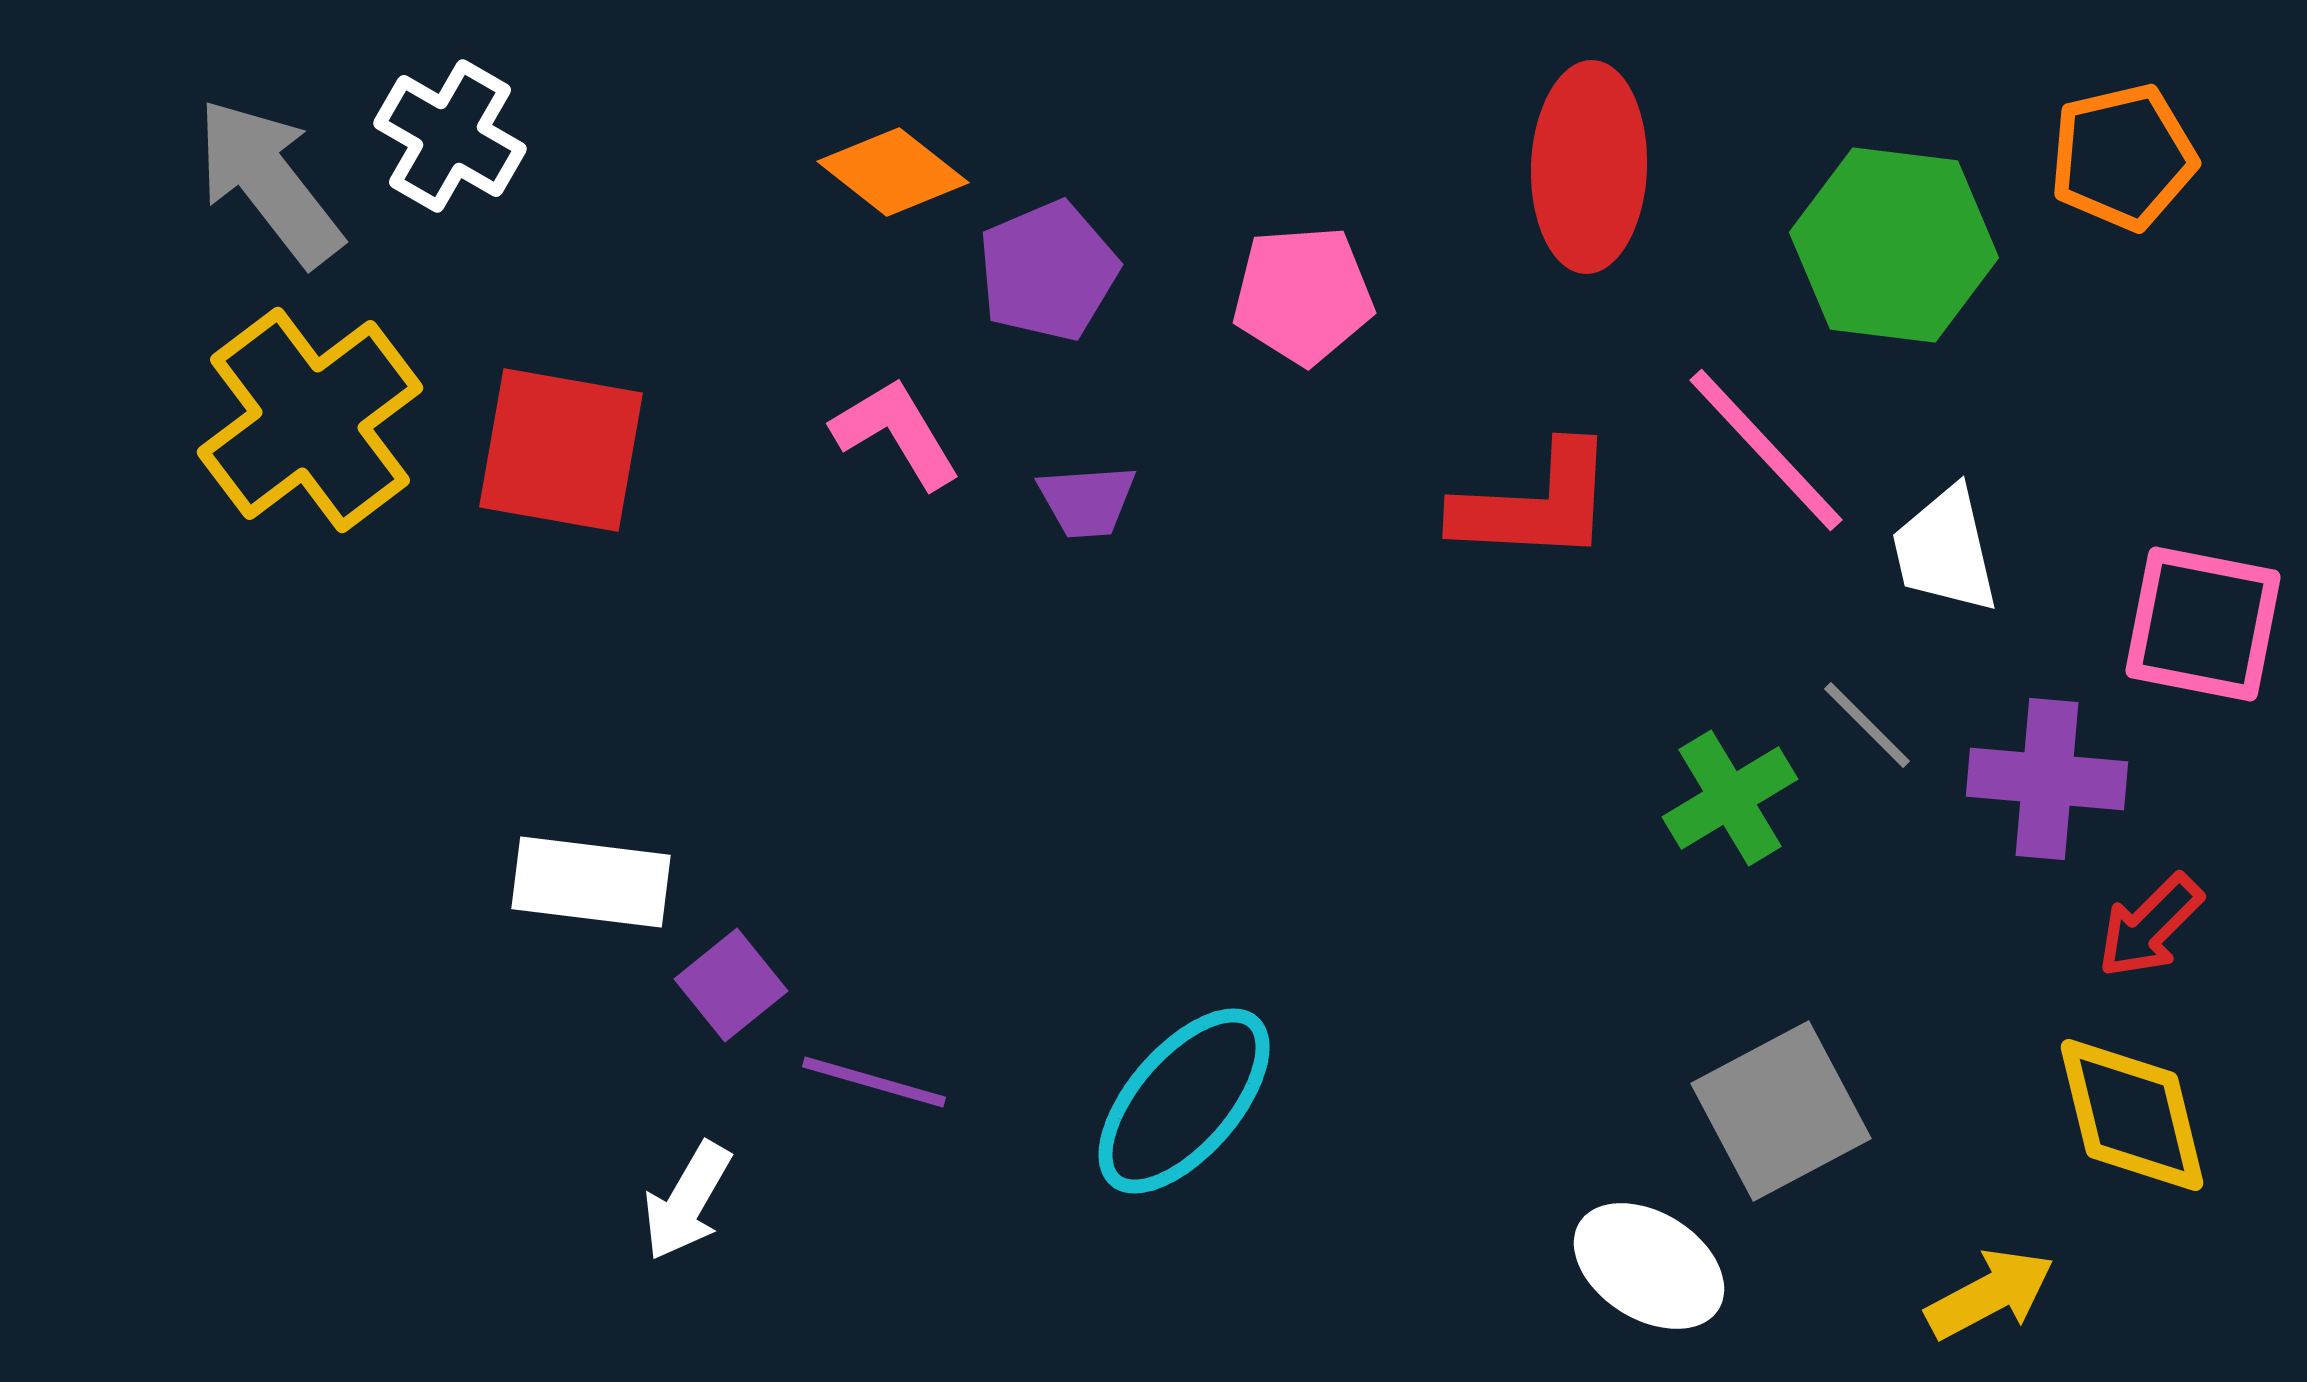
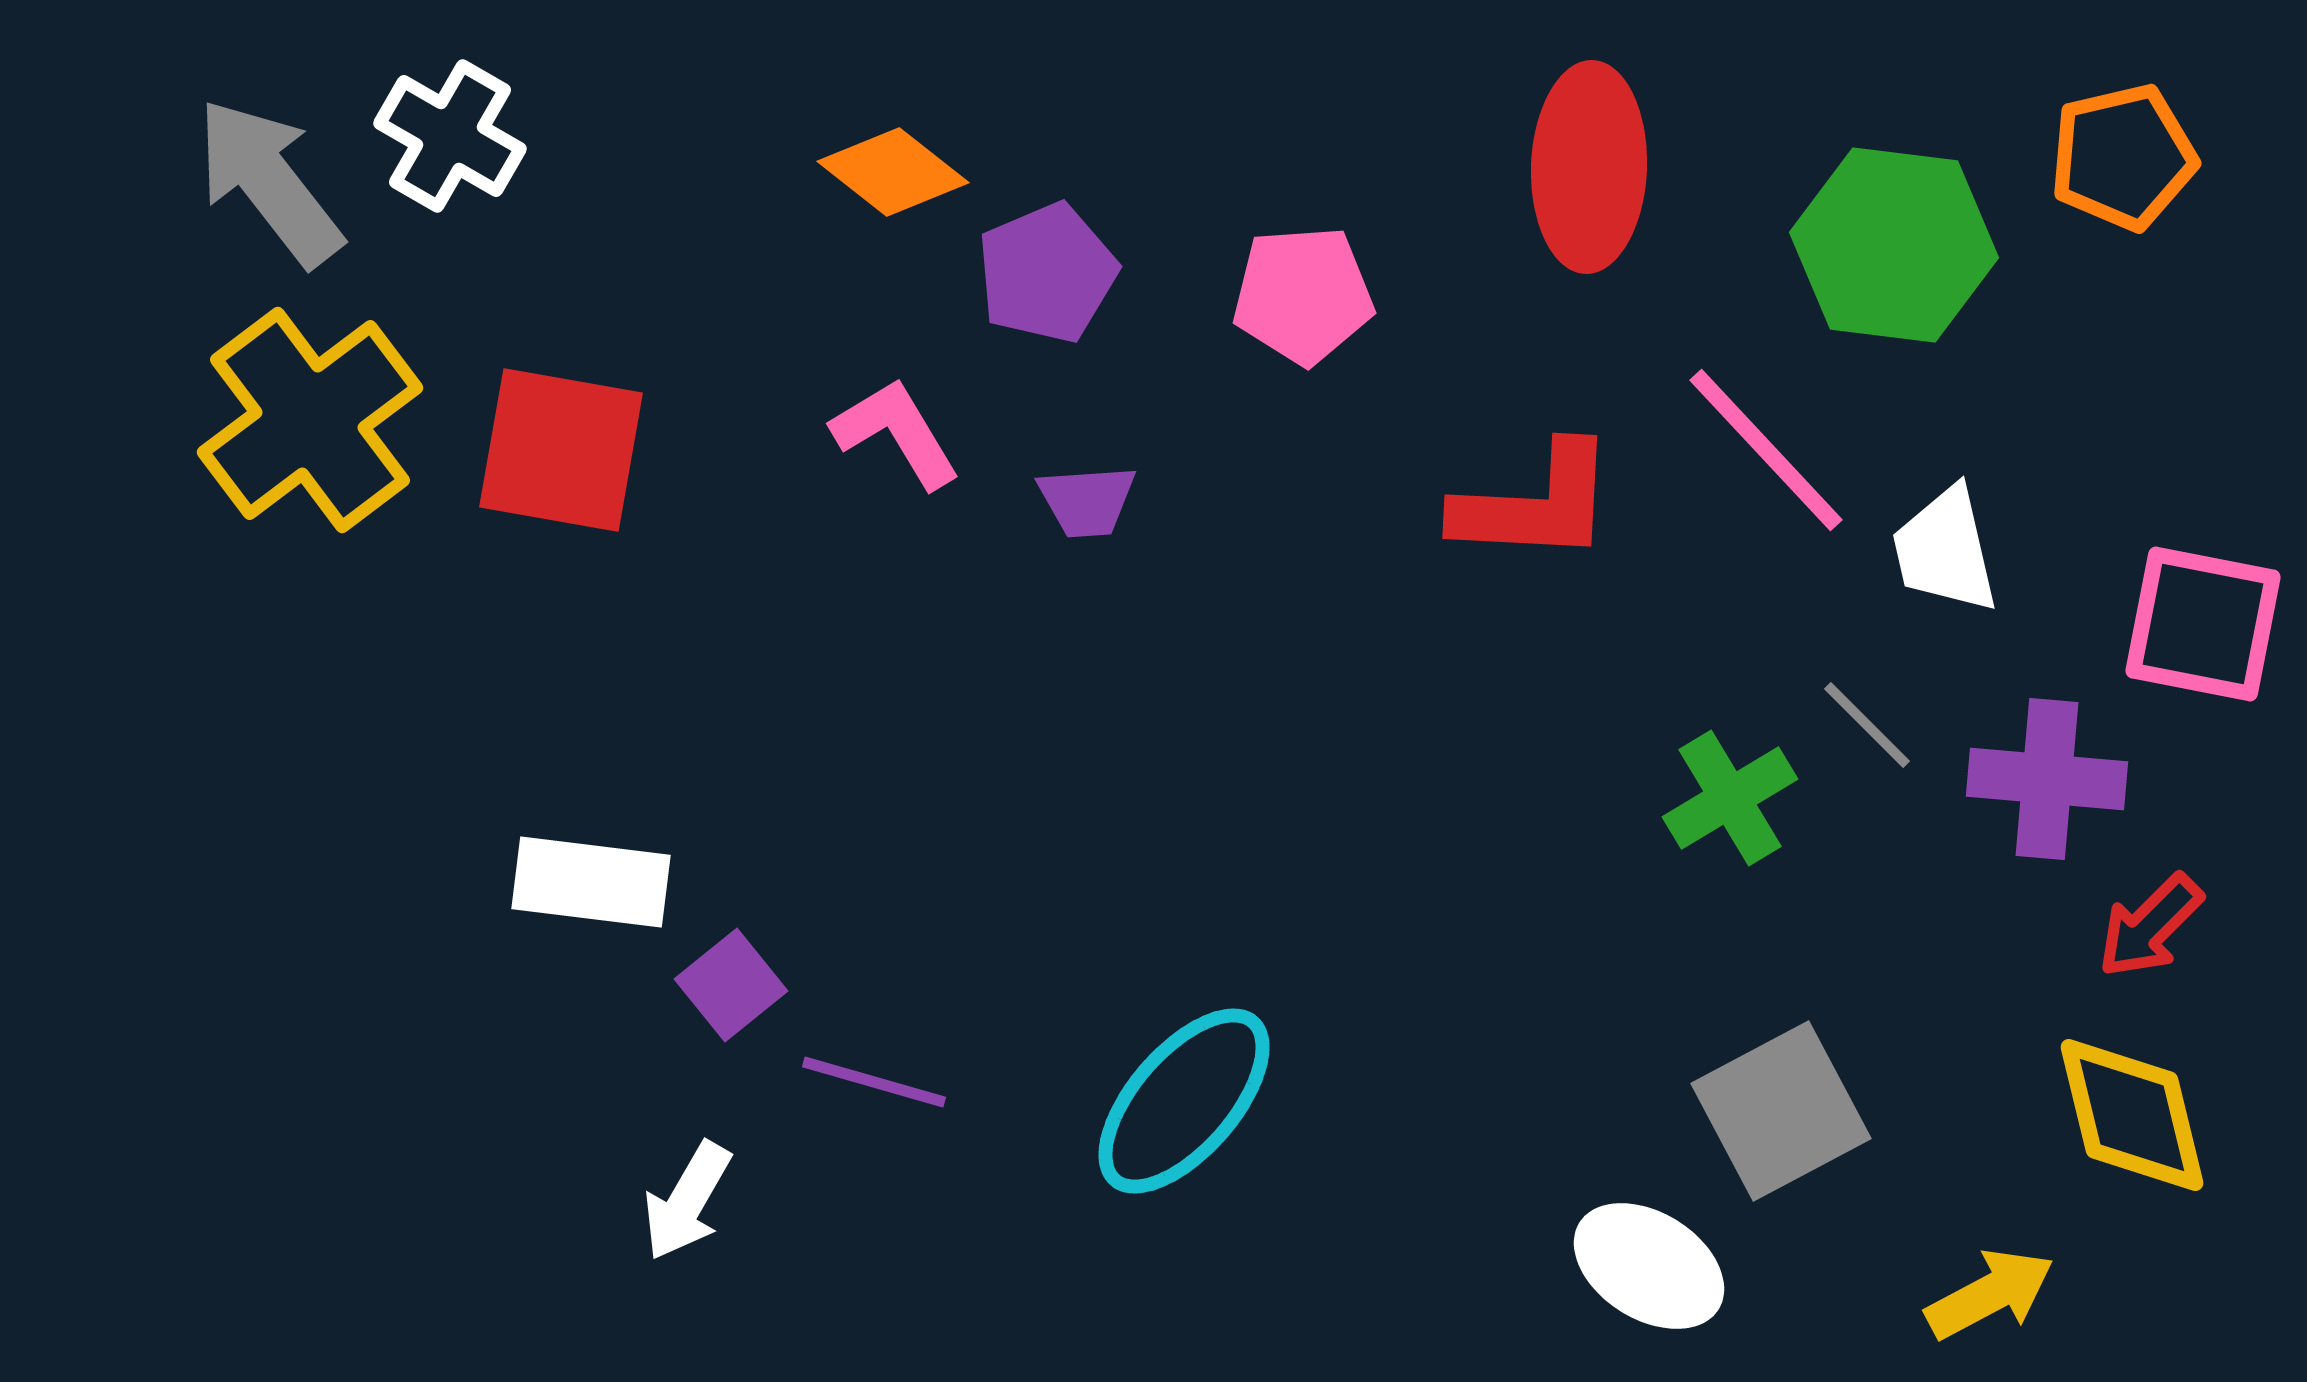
purple pentagon: moved 1 px left, 2 px down
